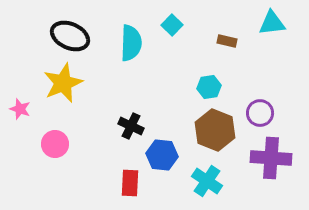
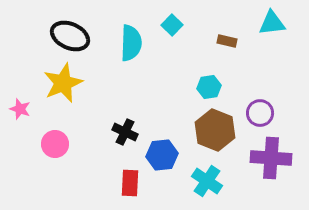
black cross: moved 6 px left, 6 px down
blue hexagon: rotated 12 degrees counterclockwise
